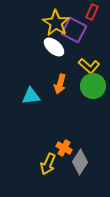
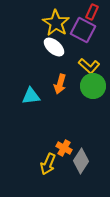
purple square: moved 9 px right
gray diamond: moved 1 px right, 1 px up
